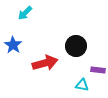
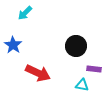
red arrow: moved 7 px left, 10 px down; rotated 40 degrees clockwise
purple rectangle: moved 4 px left, 1 px up
